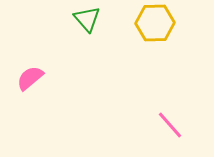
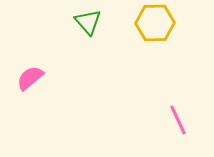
green triangle: moved 1 px right, 3 px down
pink line: moved 8 px right, 5 px up; rotated 16 degrees clockwise
